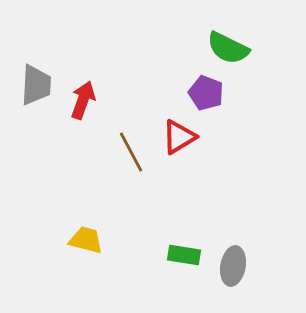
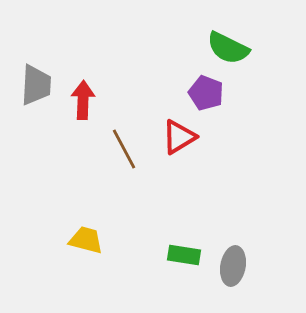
red arrow: rotated 18 degrees counterclockwise
brown line: moved 7 px left, 3 px up
